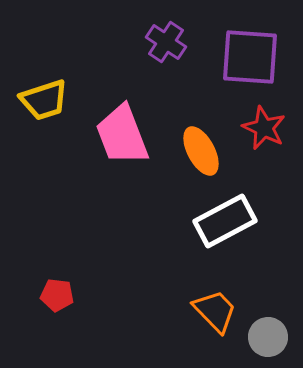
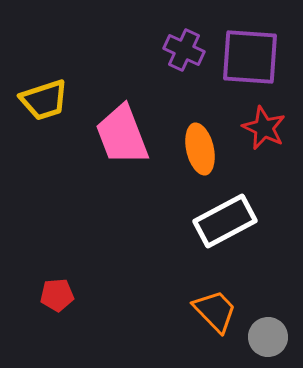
purple cross: moved 18 px right, 8 px down; rotated 9 degrees counterclockwise
orange ellipse: moved 1 px left, 2 px up; rotated 15 degrees clockwise
red pentagon: rotated 12 degrees counterclockwise
